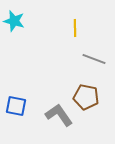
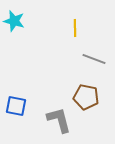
gray L-shape: moved 5 px down; rotated 20 degrees clockwise
